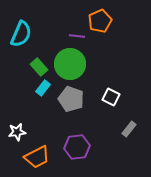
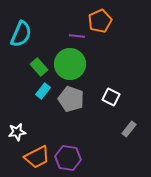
cyan rectangle: moved 3 px down
purple hexagon: moved 9 px left, 11 px down; rotated 15 degrees clockwise
